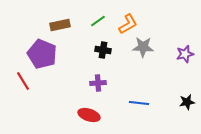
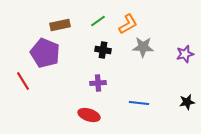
purple pentagon: moved 3 px right, 1 px up
